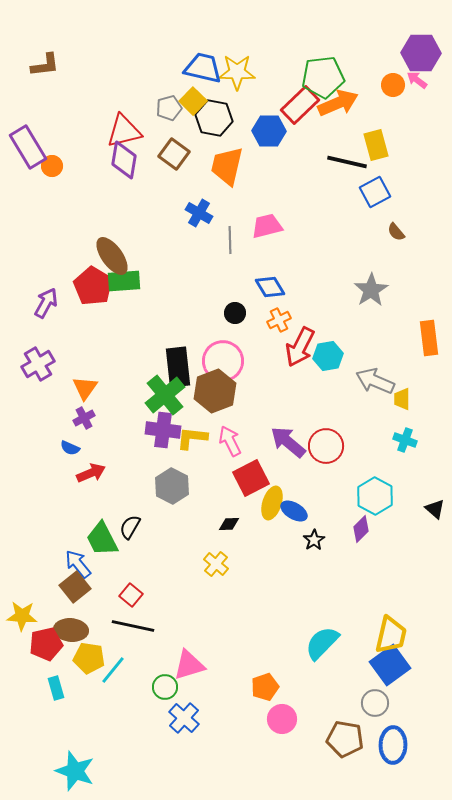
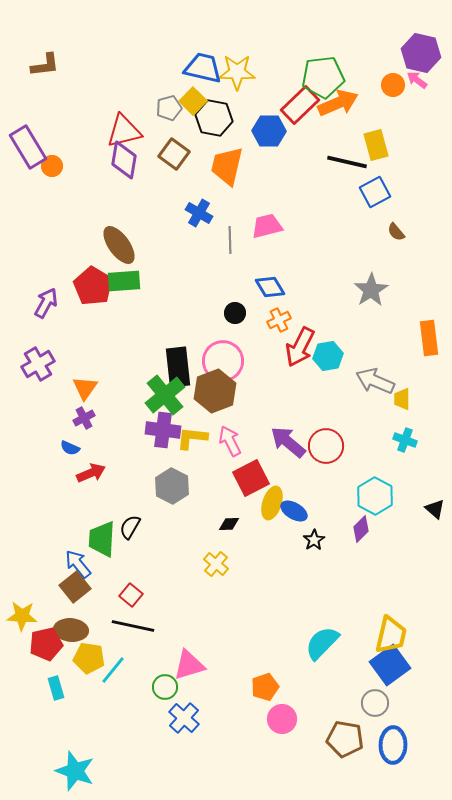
purple hexagon at (421, 53): rotated 12 degrees clockwise
brown ellipse at (112, 256): moved 7 px right, 11 px up
green trapezoid at (102, 539): rotated 30 degrees clockwise
